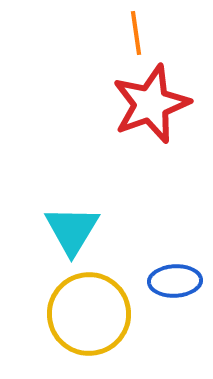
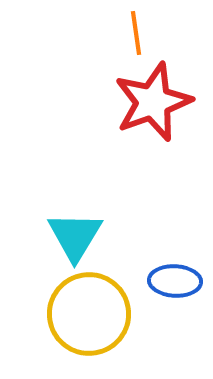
red star: moved 2 px right, 2 px up
cyan triangle: moved 3 px right, 6 px down
blue ellipse: rotated 6 degrees clockwise
